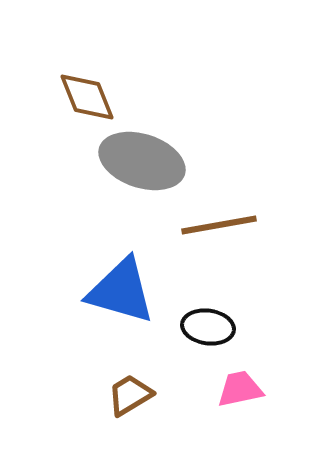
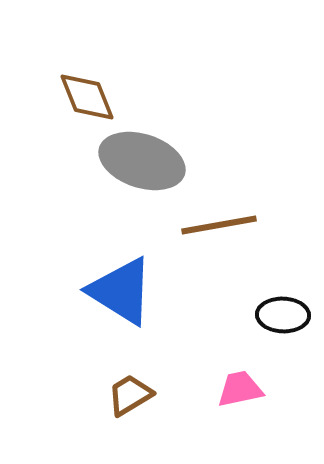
blue triangle: rotated 16 degrees clockwise
black ellipse: moved 75 px right, 12 px up; rotated 6 degrees counterclockwise
